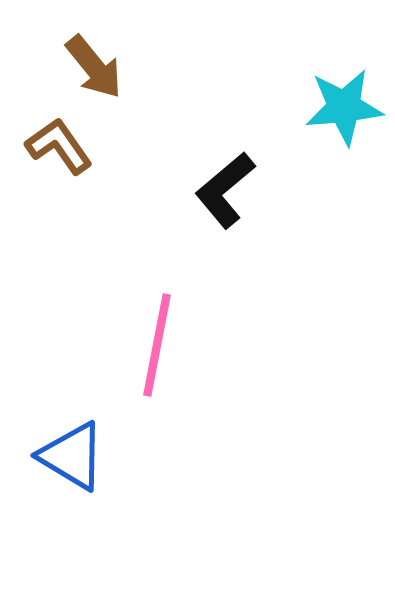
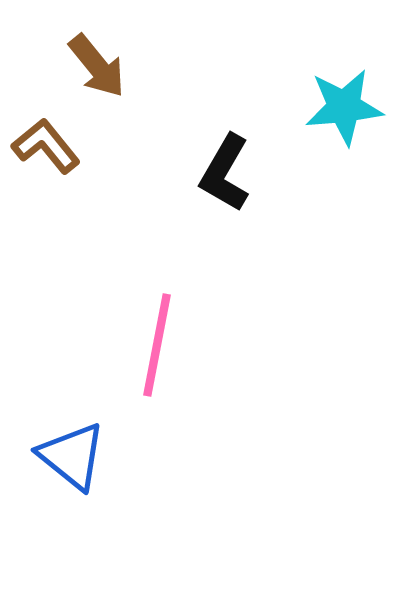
brown arrow: moved 3 px right, 1 px up
brown L-shape: moved 13 px left; rotated 4 degrees counterclockwise
black L-shape: moved 17 px up; rotated 20 degrees counterclockwise
blue triangle: rotated 8 degrees clockwise
